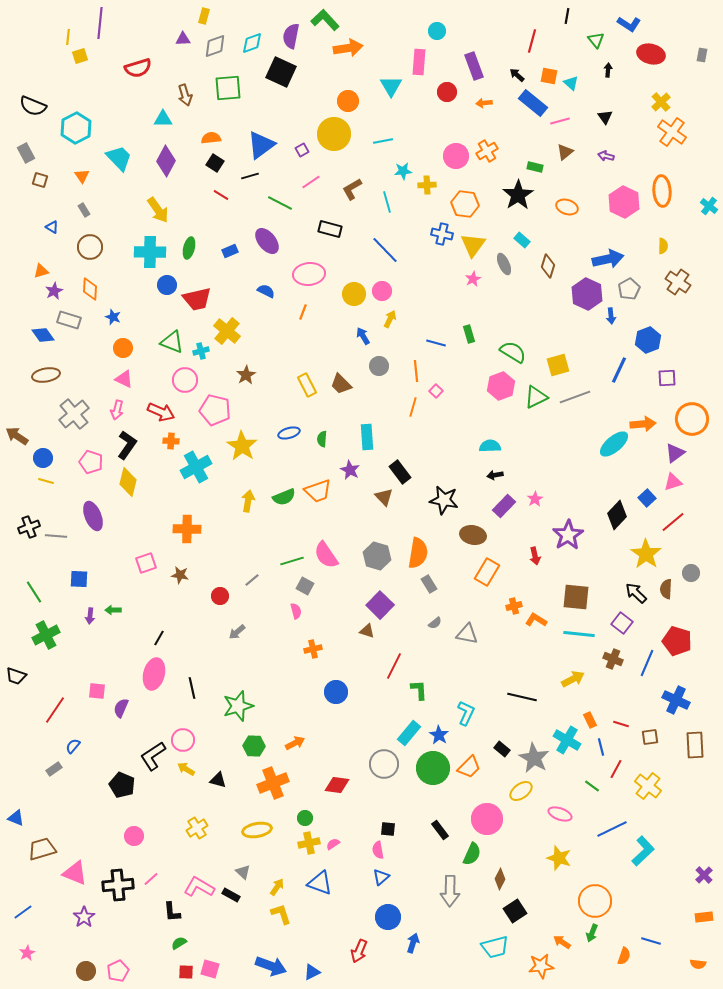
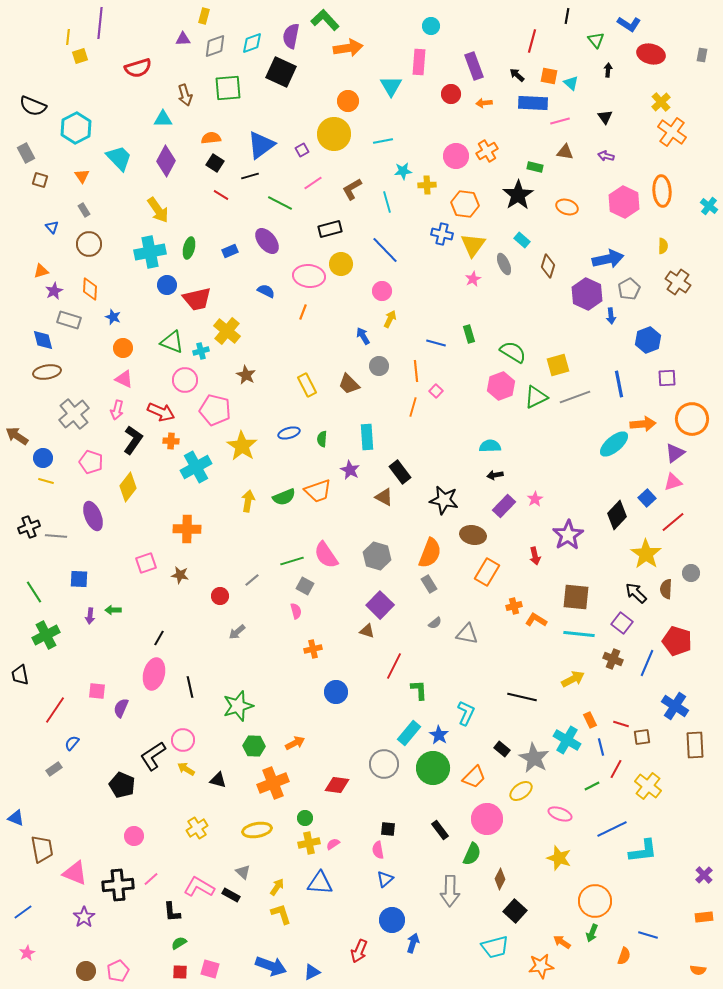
cyan circle at (437, 31): moved 6 px left, 5 px up
red circle at (447, 92): moved 4 px right, 2 px down
blue rectangle at (533, 103): rotated 36 degrees counterclockwise
brown triangle at (565, 152): rotated 48 degrees clockwise
pink line at (311, 182): moved 2 px right, 1 px down
blue triangle at (52, 227): rotated 16 degrees clockwise
black rectangle at (330, 229): rotated 30 degrees counterclockwise
brown circle at (90, 247): moved 1 px left, 3 px up
cyan cross at (150, 252): rotated 12 degrees counterclockwise
pink ellipse at (309, 274): moved 2 px down; rotated 12 degrees clockwise
yellow circle at (354, 294): moved 13 px left, 30 px up
blue diamond at (43, 335): moved 5 px down; rotated 20 degrees clockwise
blue line at (619, 370): moved 14 px down; rotated 36 degrees counterclockwise
brown ellipse at (46, 375): moved 1 px right, 3 px up
brown star at (246, 375): rotated 12 degrees counterclockwise
brown trapezoid at (341, 384): moved 8 px right
black L-shape at (127, 445): moved 6 px right, 5 px up
yellow diamond at (128, 482): moved 5 px down; rotated 24 degrees clockwise
brown triangle at (384, 497): rotated 18 degrees counterclockwise
orange semicircle at (418, 553): moved 12 px right; rotated 12 degrees clockwise
black trapezoid at (16, 676): moved 4 px right, 1 px up; rotated 60 degrees clockwise
black line at (192, 688): moved 2 px left, 1 px up
blue cross at (676, 700): moved 1 px left, 6 px down; rotated 8 degrees clockwise
brown square at (650, 737): moved 8 px left
blue semicircle at (73, 746): moved 1 px left, 3 px up
orange trapezoid at (469, 767): moved 5 px right, 10 px down
green line at (592, 786): rotated 63 degrees counterclockwise
brown trapezoid at (42, 849): rotated 96 degrees clockwise
cyan L-shape at (643, 851): rotated 36 degrees clockwise
blue triangle at (381, 877): moved 4 px right, 2 px down
blue triangle at (320, 883): rotated 16 degrees counterclockwise
black square at (515, 911): rotated 15 degrees counterclockwise
blue circle at (388, 917): moved 4 px right, 3 px down
blue line at (651, 941): moved 3 px left, 6 px up
orange semicircle at (698, 964): moved 6 px down
red square at (186, 972): moved 6 px left
